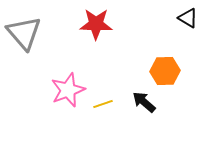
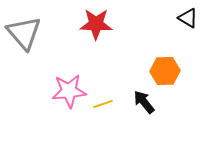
pink star: moved 1 px right, 1 px down; rotated 16 degrees clockwise
black arrow: rotated 10 degrees clockwise
